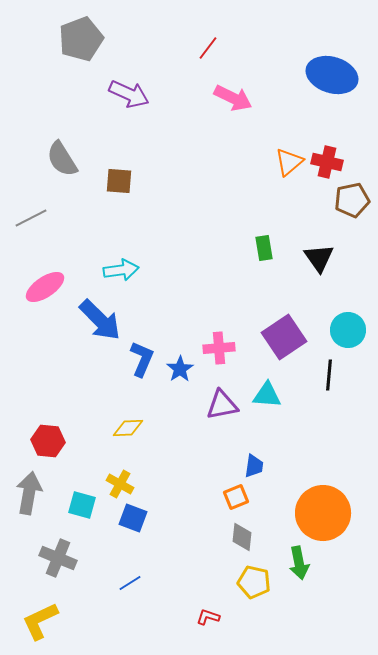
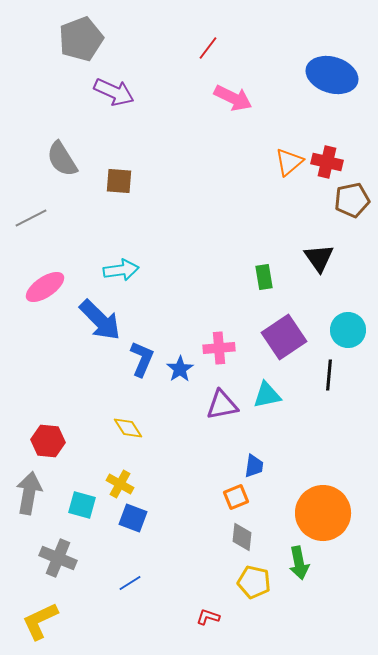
purple arrow: moved 15 px left, 2 px up
green rectangle: moved 29 px down
cyan triangle: rotated 16 degrees counterclockwise
yellow diamond: rotated 60 degrees clockwise
